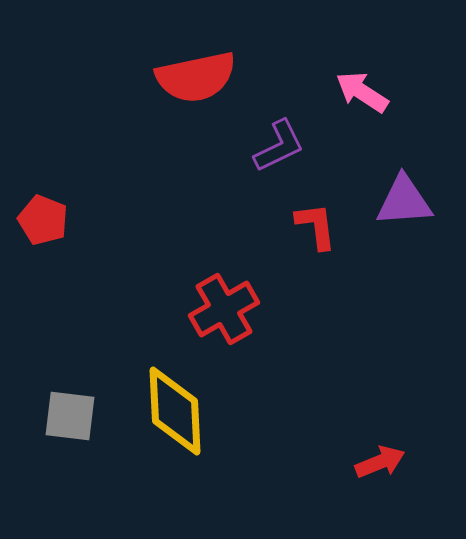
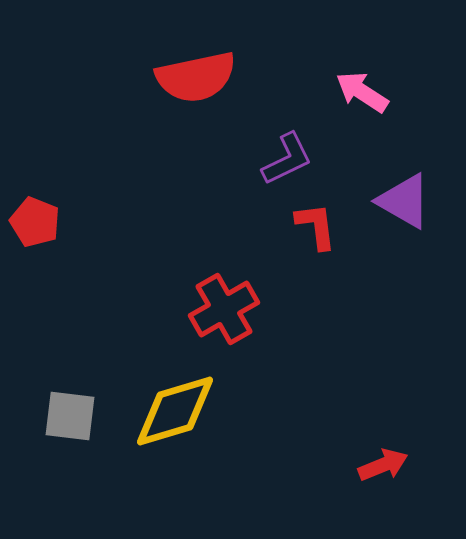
purple L-shape: moved 8 px right, 13 px down
purple triangle: rotated 34 degrees clockwise
red pentagon: moved 8 px left, 2 px down
yellow diamond: rotated 76 degrees clockwise
red arrow: moved 3 px right, 3 px down
